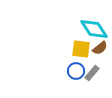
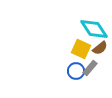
yellow square: rotated 18 degrees clockwise
gray rectangle: moved 2 px left, 5 px up
